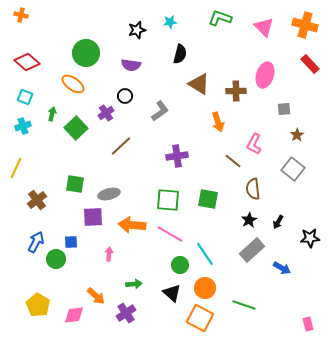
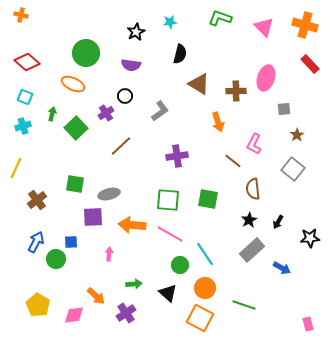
black star at (137, 30): moved 1 px left, 2 px down; rotated 12 degrees counterclockwise
pink ellipse at (265, 75): moved 1 px right, 3 px down
orange ellipse at (73, 84): rotated 10 degrees counterclockwise
black triangle at (172, 293): moved 4 px left
